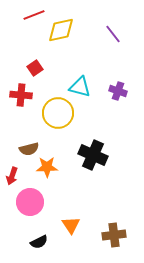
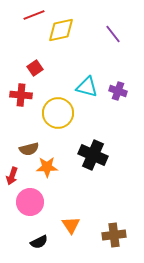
cyan triangle: moved 7 px right
